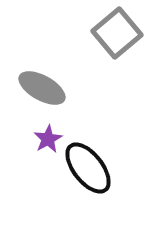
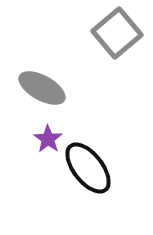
purple star: rotated 8 degrees counterclockwise
